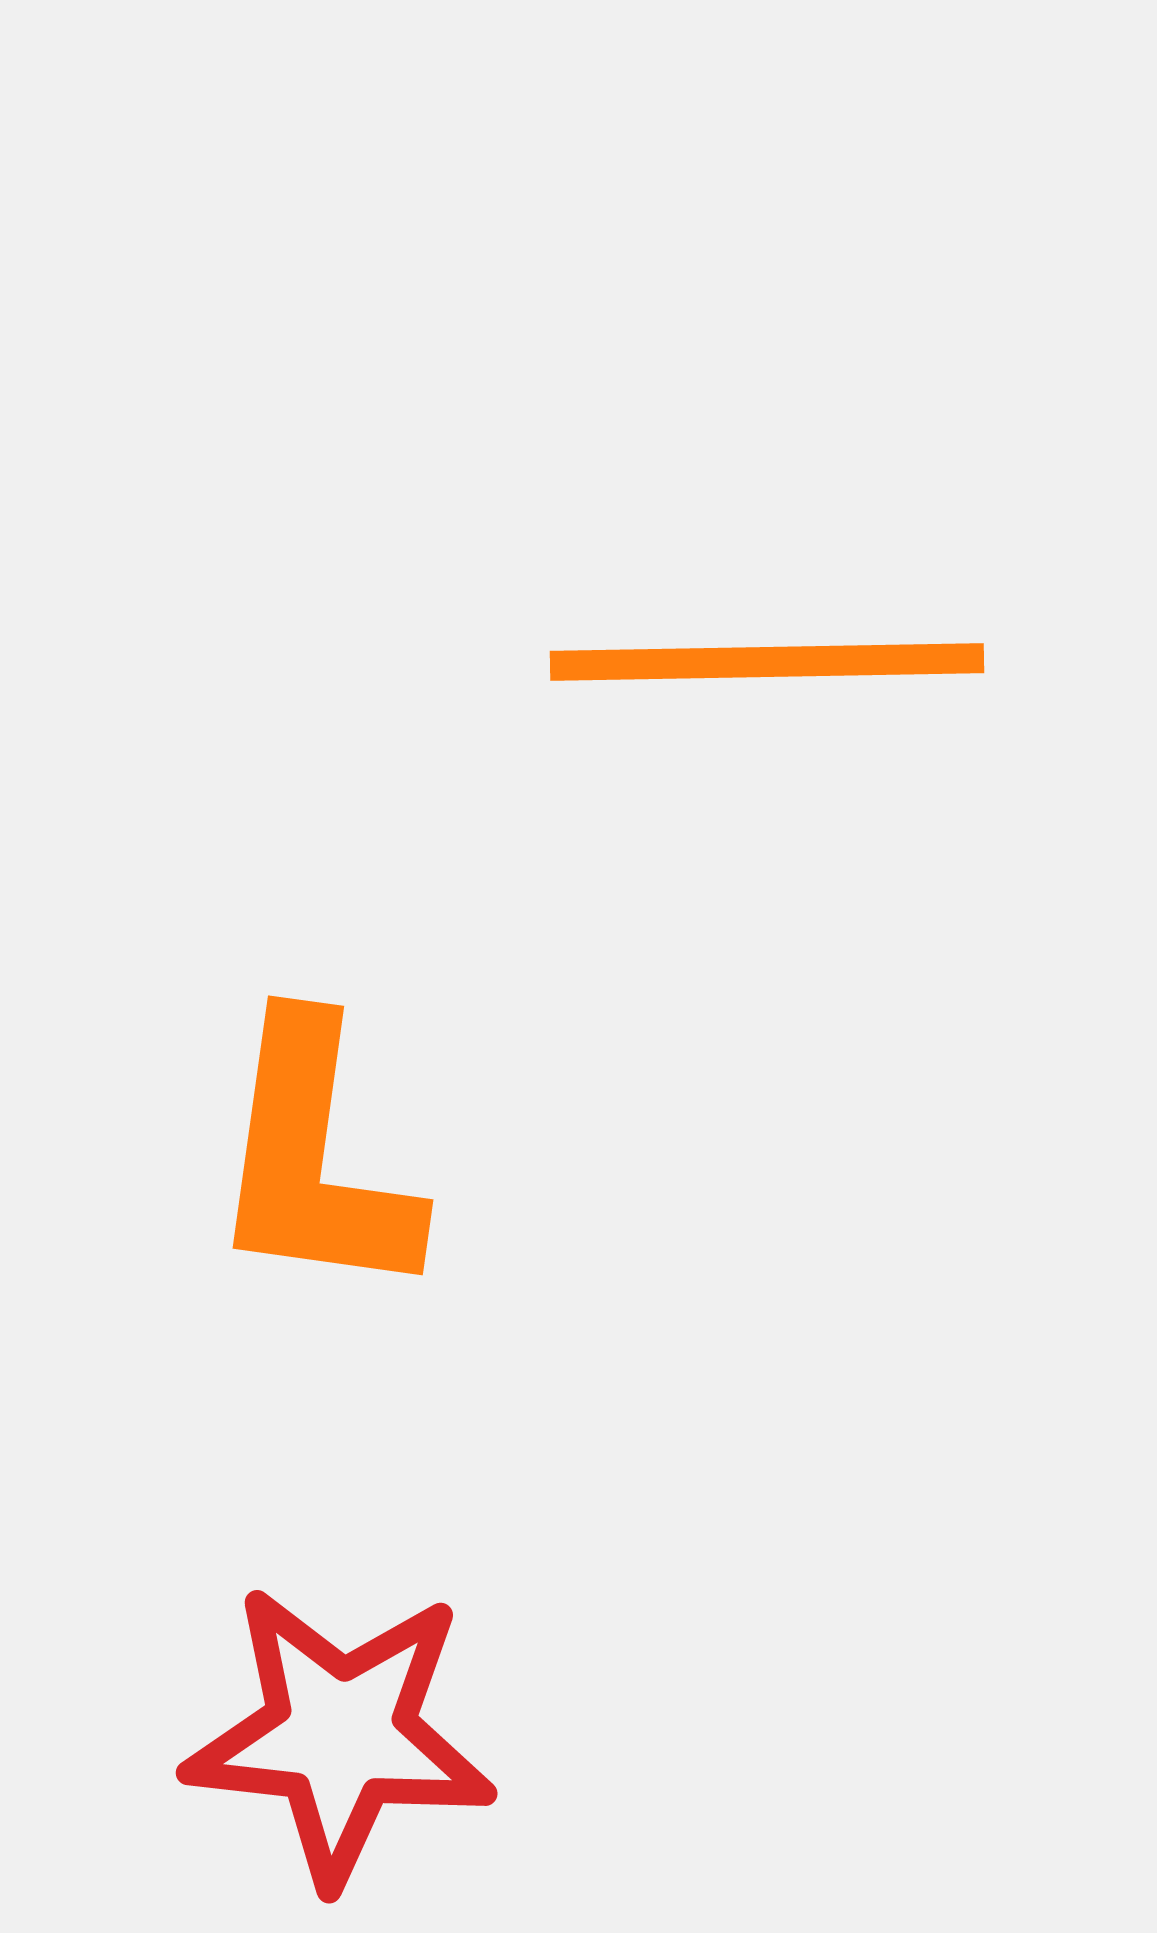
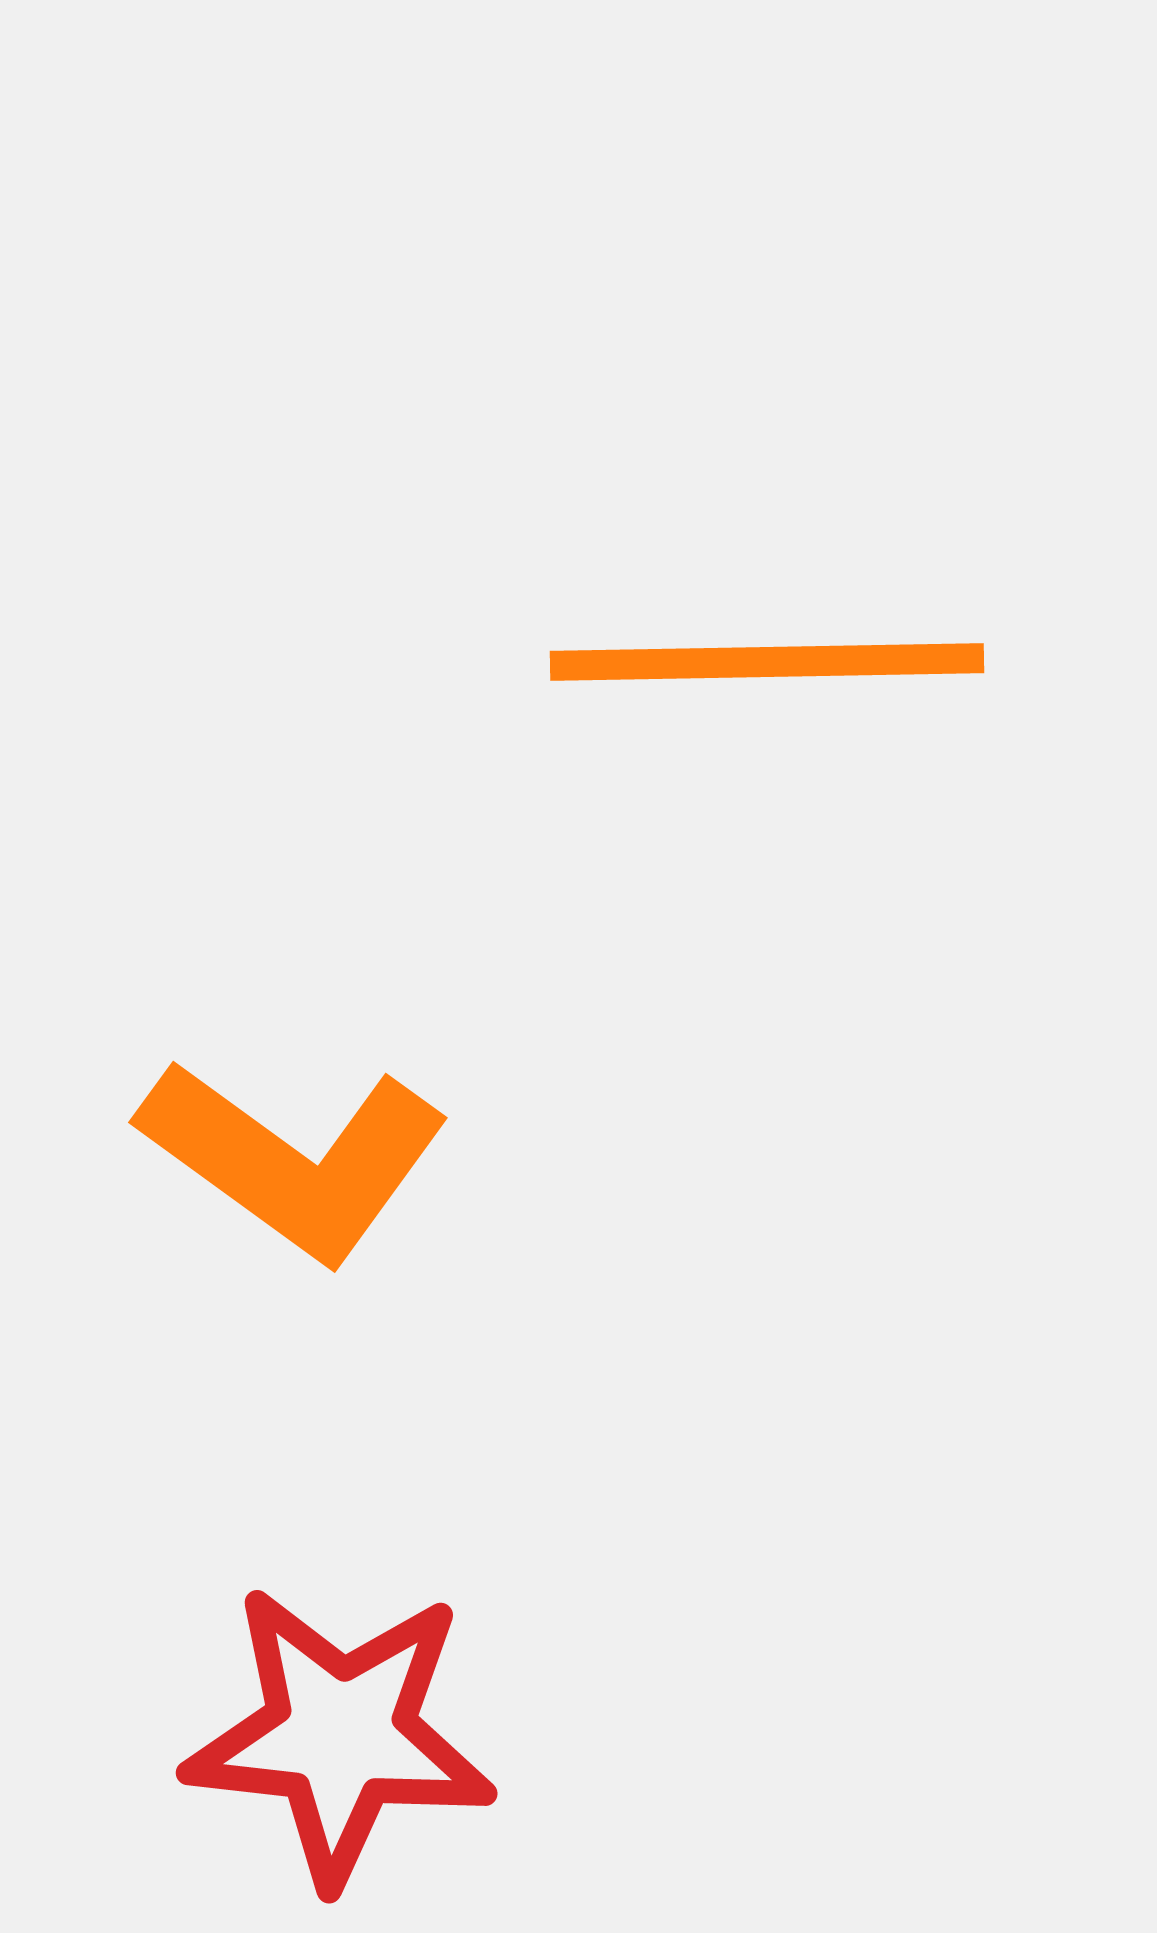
orange L-shape: moved 20 px left; rotated 62 degrees counterclockwise
